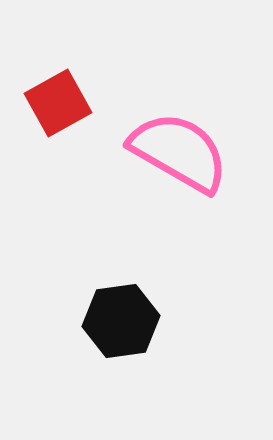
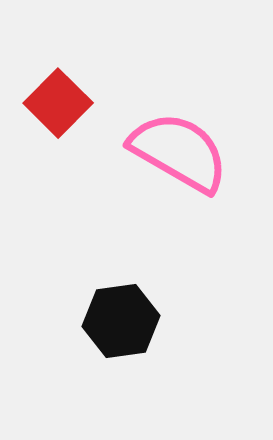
red square: rotated 16 degrees counterclockwise
